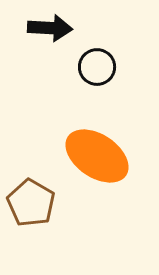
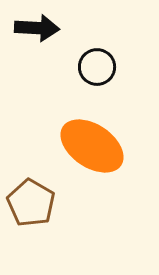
black arrow: moved 13 px left
orange ellipse: moved 5 px left, 10 px up
